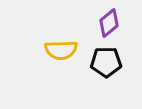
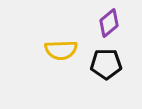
black pentagon: moved 2 px down
